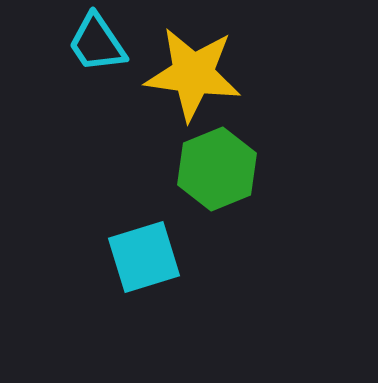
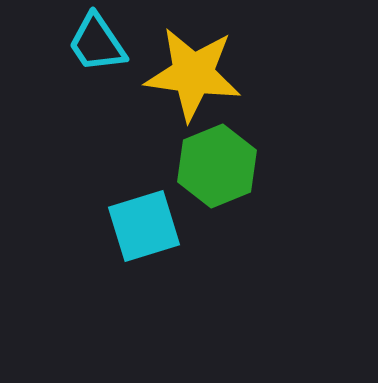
green hexagon: moved 3 px up
cyan square: moved 31 px up
